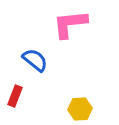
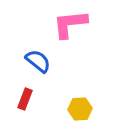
blue semicircle: moved 3 px right, 1 px down
red rectangle: moved 10 px right, 3 px down
